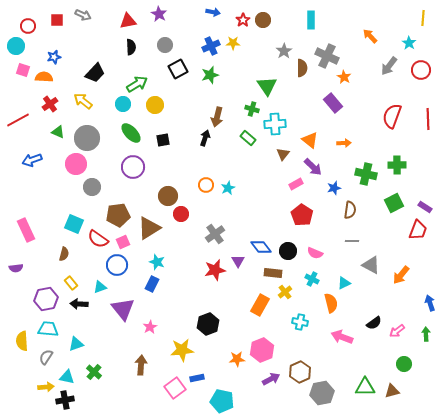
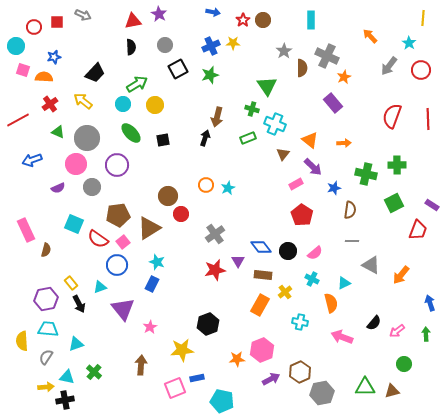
red square at (57, 20): moved 2 px down
red triangle at (128, 21): moved 5 px right
red circle at (28, 26): moved 6 px right, 1 px down
orange star at (344, 77): rotated 16 degrees clockwise
cyan cross at (275, 124): rotated 25 degrees clockwise
green rectangle at (248, 138): rotated 63 degrees counterclockwise
purple circle at (133, 167): moved 16 px left, 2 px up
purple rectangle at (425, 207): moved 7 px right, 2 px up
pink square at (123, 242): rotated 16 degrees counterclockwise
pink semicircle at (315, 253): rotated 63 degrees counterclockwise
brown semicircle at (64, 254): moved 18 px left, 4 px up
purple semicircle at (16, 268): moved 42 px right, 80 px up; rotated 16 degrees counterclockwise
brown rectangle at (273, 273): moved 10 px left, 2 px down
black arrow at (79, 304): rotated 120 degrees counterclockwise
black semicircle at (374, 323): rotated 14 degrees counterclockwise
pink square at (175, 388): rotated 15 degrees clockwise
